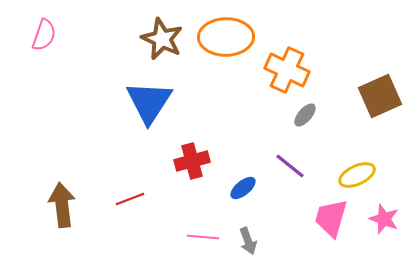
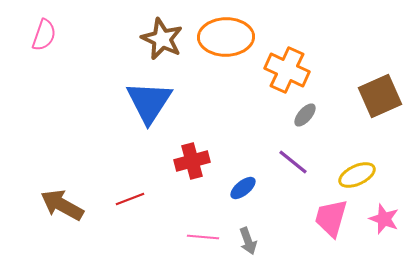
purple line: moved 3 px right, 4 px up
brown arrow: rotated 54 degrees counterclockwise
